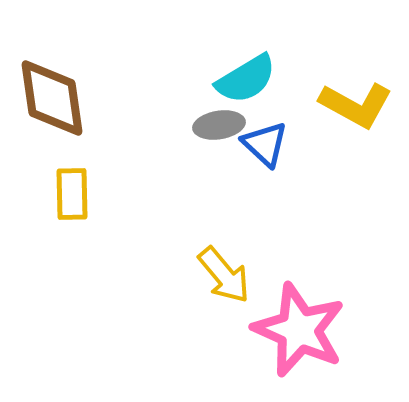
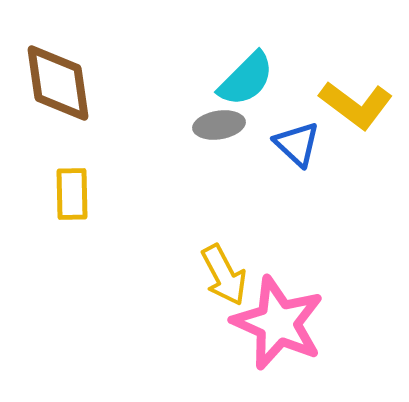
cyan semicircle: rotated 14 degrees counterclockwise
brown diamond: moved 6 px right, 15 px up
yellow L-shape: rotated 8 degrees clockwise
blue triangle: moved 32 px right
yellow arrow: rotated 12 degrees clockwise
pink star: moved 21 px left, 7 px up
